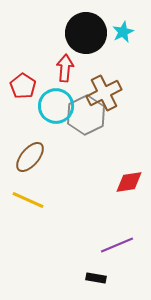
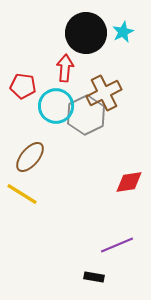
red pentagon: rotated 25 degrees counterclockwise
yellow line: moved 6 px left, 6 px up; rotated 8 degrees clockwise
black rectangle: moved 2 px left, 1 px up
